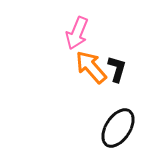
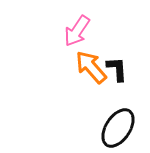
pink arrow: moved 2 px up; rotated 12 degrees clockwise
black L-shape: rotated 20 degrees counterclockwise
